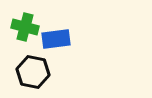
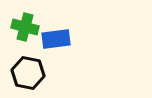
black hexagon: moved 5 px left, 1 px down
